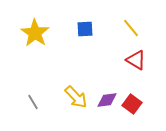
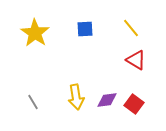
yellow arrow: rotated 35 degrees clockwise
red square: moved 2 px right
